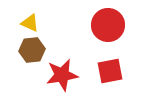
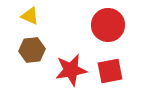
yellow triangle: moved 7 px up
red star: moved 9 px right, 5 px up
